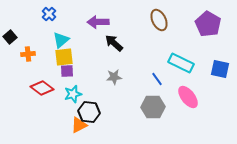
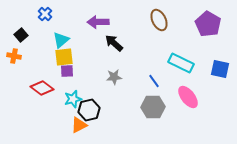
blue cross: moved 4 px left
black square: moved 11 px right, 2 px up
orange cross: moved 14 px left, 2 px down; rotated 16 degrees clockwise
blue line: moved 3 px left, 2 px down
cyan star: moved 5 px down
black hexagon: moved 2 px up; rotated 20 degrees counterclockwise
